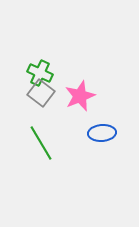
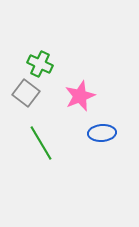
green cross: moved 9 px up
gray square: moved 15 px left
